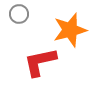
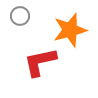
gray circle: moved 1 px right, 2 px down
